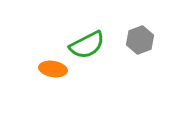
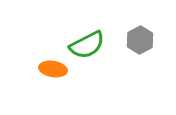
gray hexagon: rotated 8 degrees counterclockwise
